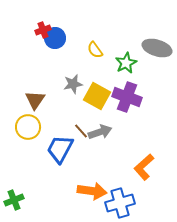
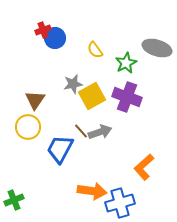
yellow square: moved 5 px left; rotated 32 degrees clockwise
